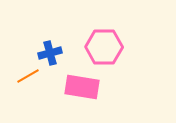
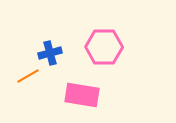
pink rectangle: moved 8 px down
